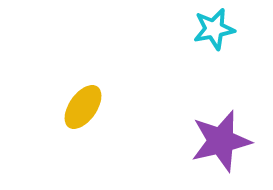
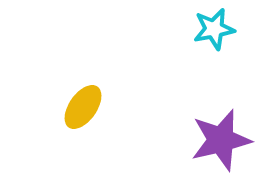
purple star: moved 1 px up
